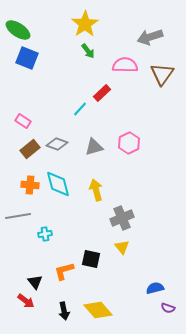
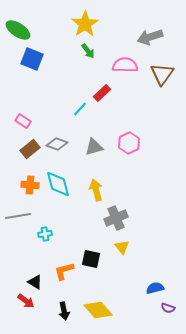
blue square: moved 5 px right, 1 px down
gray cross: moved 6 px left
black triangle: rotated 21 degrees counterclockwise
